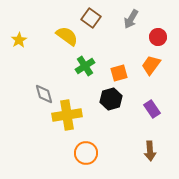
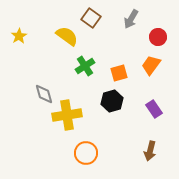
yellow star: moved 4 px up
black hexagon: moved 1 px right, 2 px down
purple rectangle: moved 2 px right
brown arrow: rotated 18 degrees clockwise
